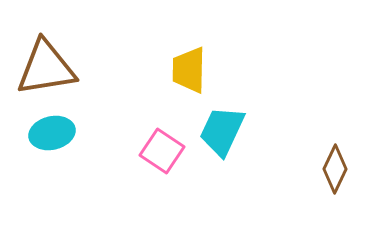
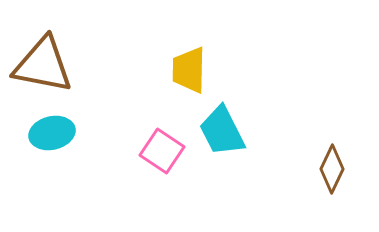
brown triangle: moved 3 px left, 3 px up; rotated 20 degrees clockwise
cyan trapezoid: rotated 52 degrees counterclockwise
brown diamond: moved 3 px left
